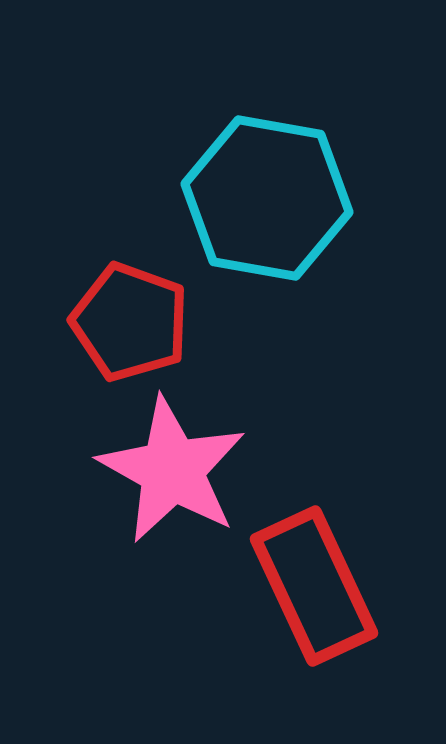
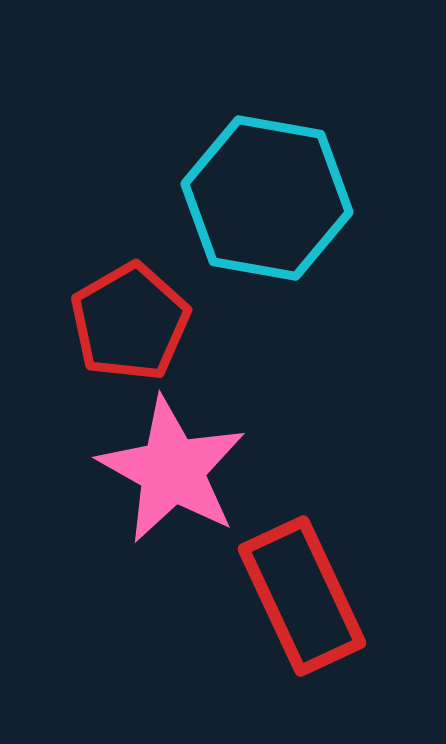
red pentagon: rotated 22 degrees clockwise
red rectangle: moved 12 px left, 10 px down
